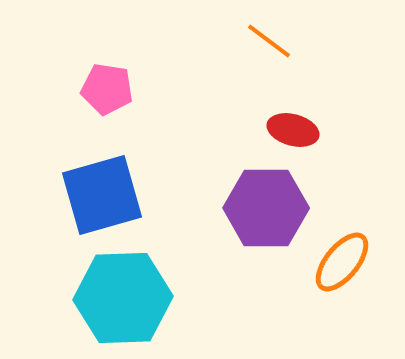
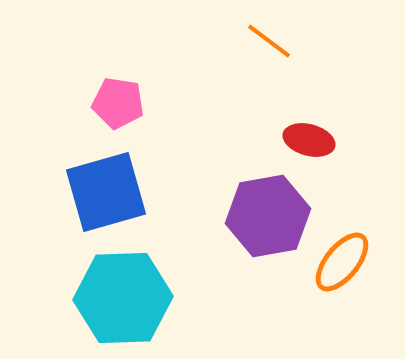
pink pentagon: moved 11 px right, 14 px down
red ellipse: moved 16 px right, 10 px down
blue square: moved 4 px right, 3 px up
purple hexagon: moved 2 px right, 8 px down; rotated 10 degrees counterclockwise
